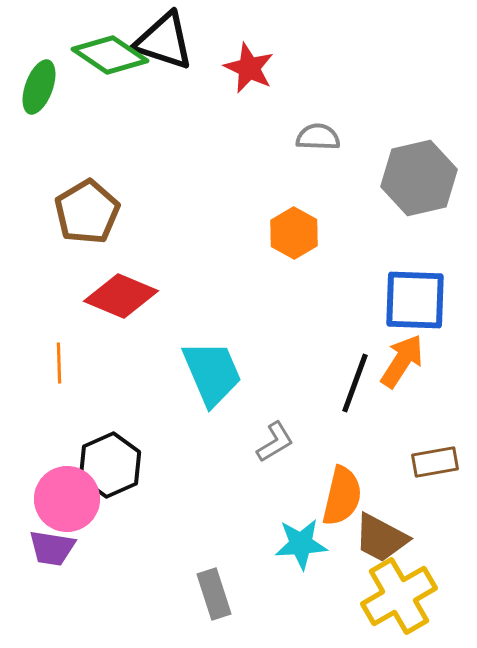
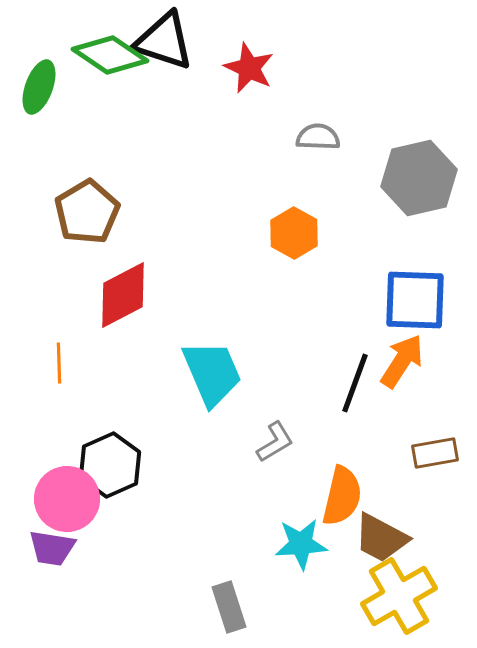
red diamond: moved 2 px right, 1 px up; rotated 50 degrees counterclockwise
brown rectangle: moved 9 px up
gray rectangle: moved 15 px right, 13 px down
